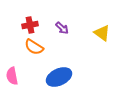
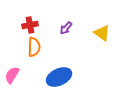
purple arrow: moved 4 px right; rotated 88 degrees clockwise
orange semicircle: rotated 120 degrees counterclockwise
pink semicircle: moved 1 px up; rotated 42 degrees clockwise
